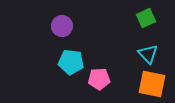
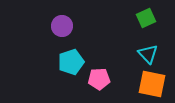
cyan pentagon: rotated 25 degrees counterclockwise
